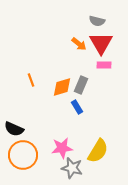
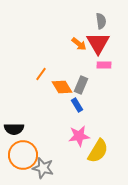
gray semicircle: moved 4 px right; rotated 112 degrees counterclockwise
red triangle: moved 3 px left
orange line: moved 10 px right, 6 px up; rotated 56 degrees clockwise
orange diamond: rotated 75 degrees clockwise
blue rectangle: moved 2 px up
black semicircle: rotated 24 degrees counterclockwise
pink star: moved 17 px right, 12 px up
gray star: moved 29 px left
